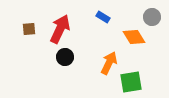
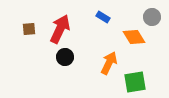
green square: moved 4 px right
